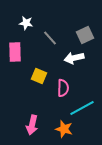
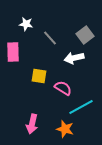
white star: moved 1 px down
gray square: rotated 12 degrees counterclockwise
pink rectangle: moved 2 px left
yellow square: rotated 14 degrees counterclockwise
pink semicircle: rotated 60 degrees counterclockwise
cyan line: moved 1 px left, 1 px up
pink arrow: moved 1 px up
orange star: moved 1 px right
